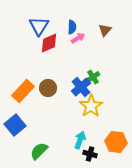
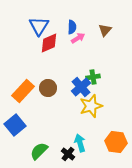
green cross: rotated 24 degrees clockwise
yellow star: rotated 15 degrees clockwise
cyan arrow: moved 3 px down; rotated 36 degrees counterclockwise
black cross: moved 22 px left; rotated 24 degrees clockwise
